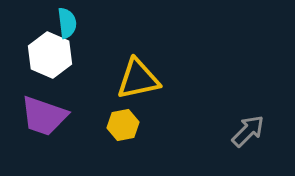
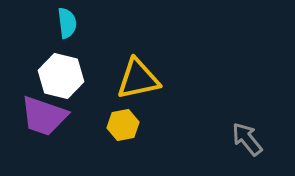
white hexagon: moved 11 px right, 21 px down; rotated 9 degrees counterclockwise
gray arrow: moved 1 px left, 8 px down; rotated 84 degrees counterclockwise
